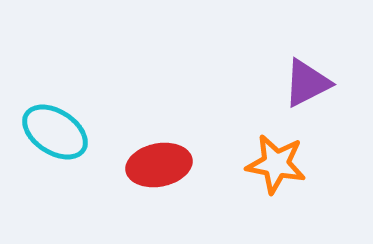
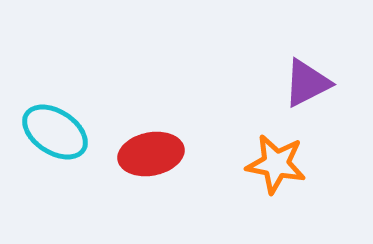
red ellipse: moved 8 px left, 11 px up
